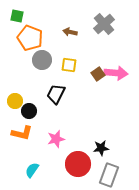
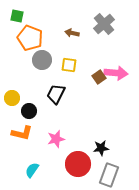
brown arrow: moved 2 px right, 1 px down
brown square: moved 1 px right, 3 px down
yellow circle: moved 3 px left, 3 px up
